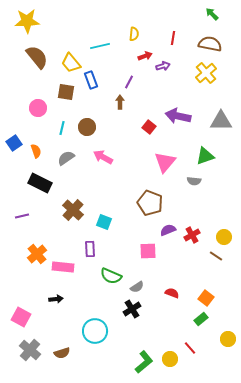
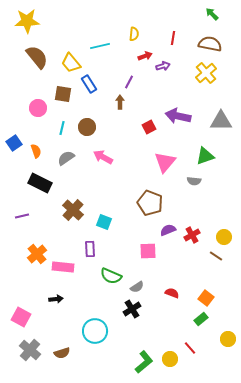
blue rectangle at (91, 80): moved 2 px left, 4 px down; rotated 12 degrees counterclockwise
brown square at (66, 92): moved 3 px left, 2 px down
red square at (149, 127): rotated 24 degrees clockwise
